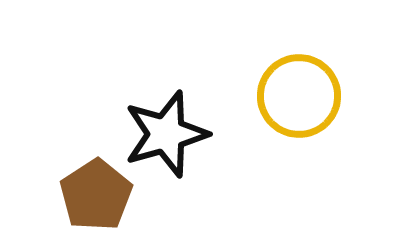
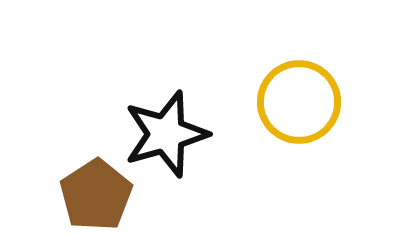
yellow circle: moved 6 px down
